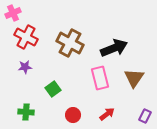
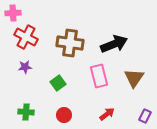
pink cross: rotated 21 degrees clockwise
brown cross: rotated 20 degrees counterclockwise
black arrow: moved 4 px up
pink rectangle: moved 1 px left, 2 px up
green square: moved 5 px right, 6 px up
red circle: moved 9 px left
